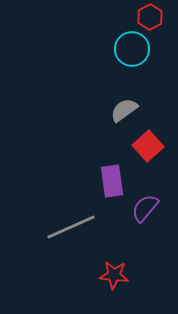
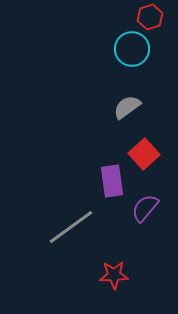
red hexagon: rotated 10 degrees clockwise
gray semicircle: moved 3 px right, 3 px up
red square: moved 4 px left, 8 px down
gray line: rotated 12 degrees counterclockwise
red star: rotated 8 degrees counterclockwise
